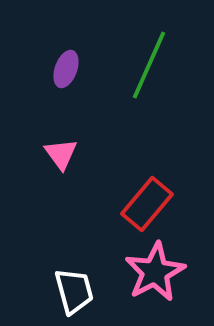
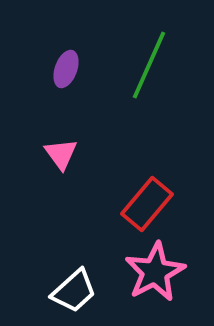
white trapezoid: rotated 63 degrees clockwise
